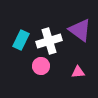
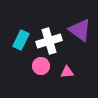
pink triangle: moved 11 px left
